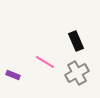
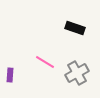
black rectangle: moved 1 px left, 13 px up; rotated 48 degrees counterclockwise
purple rectangle: moved 3 px left; rotated 72 degrees clockwise
